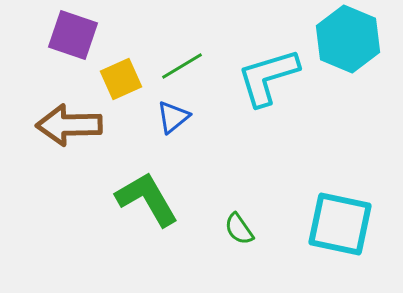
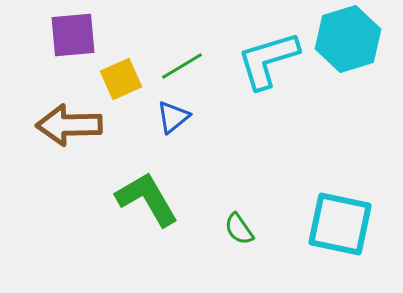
purple square: rotated 24 degrees counterclockwise
cyan hexagon: rotated 20 degrees clockwise
cyan L-shape: moved 17 px up
